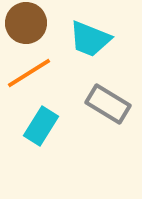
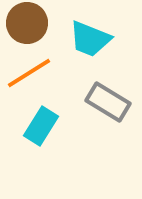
brown circle: moved 1 px right
gray rectangle: moved 2 px up
